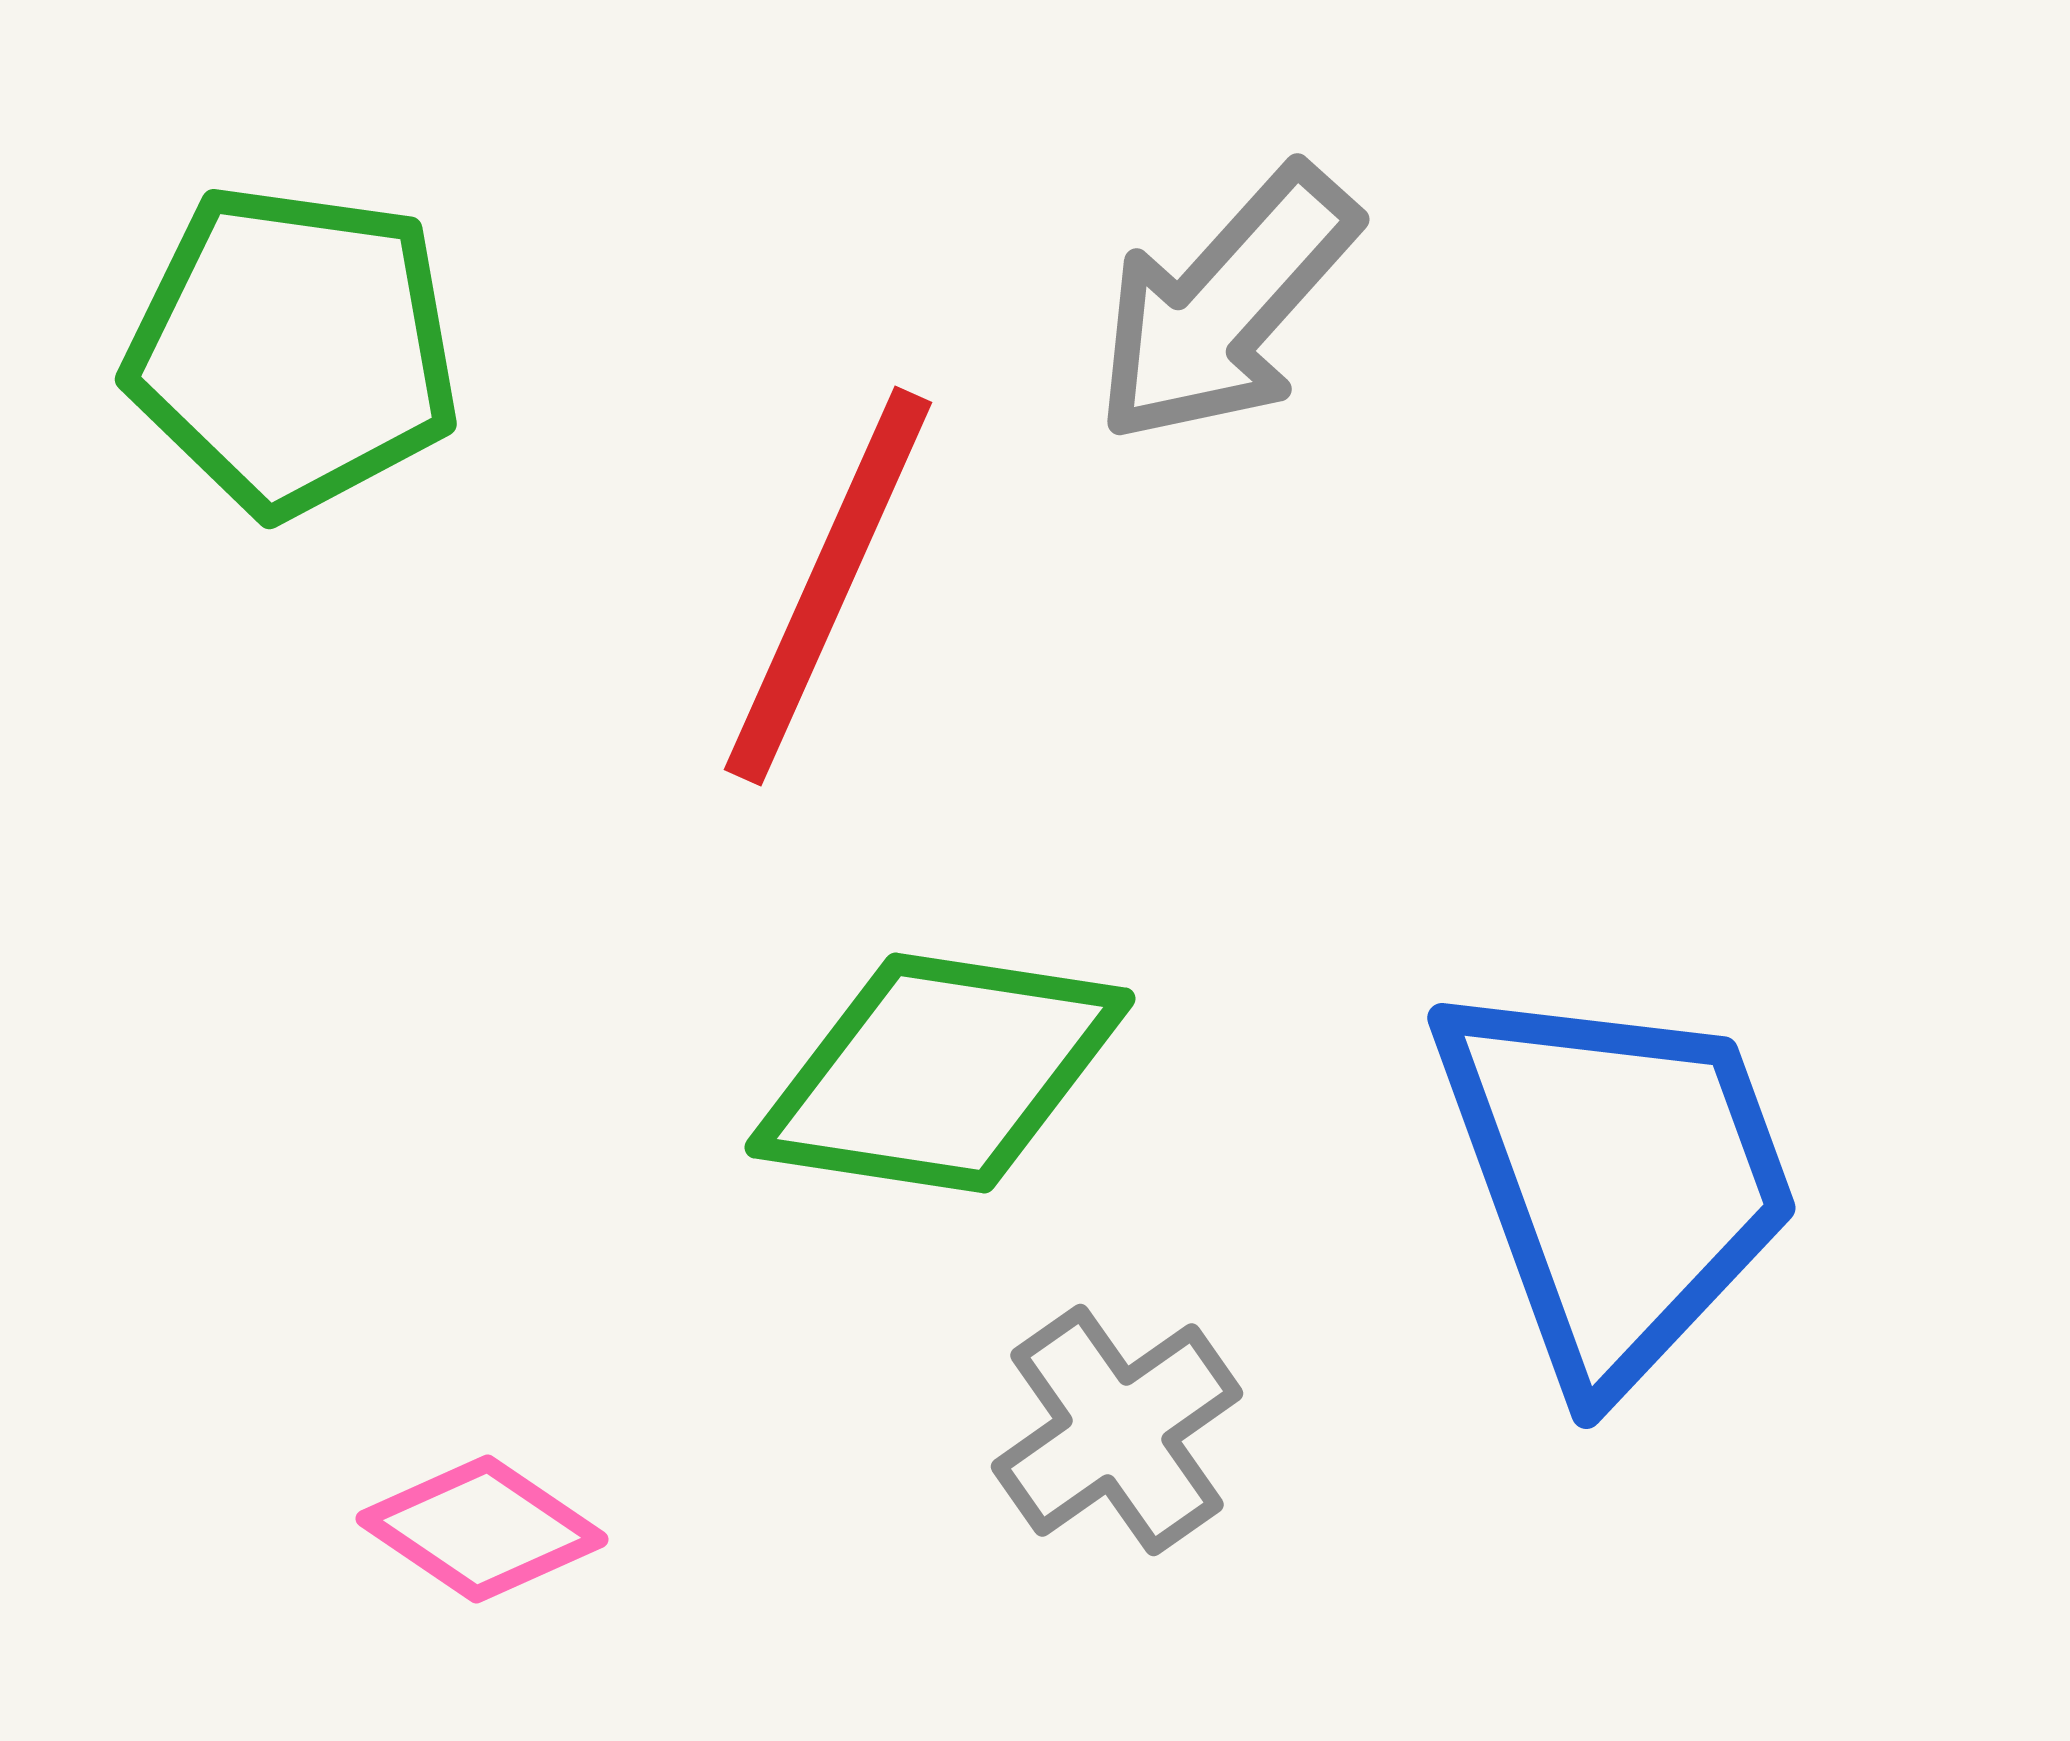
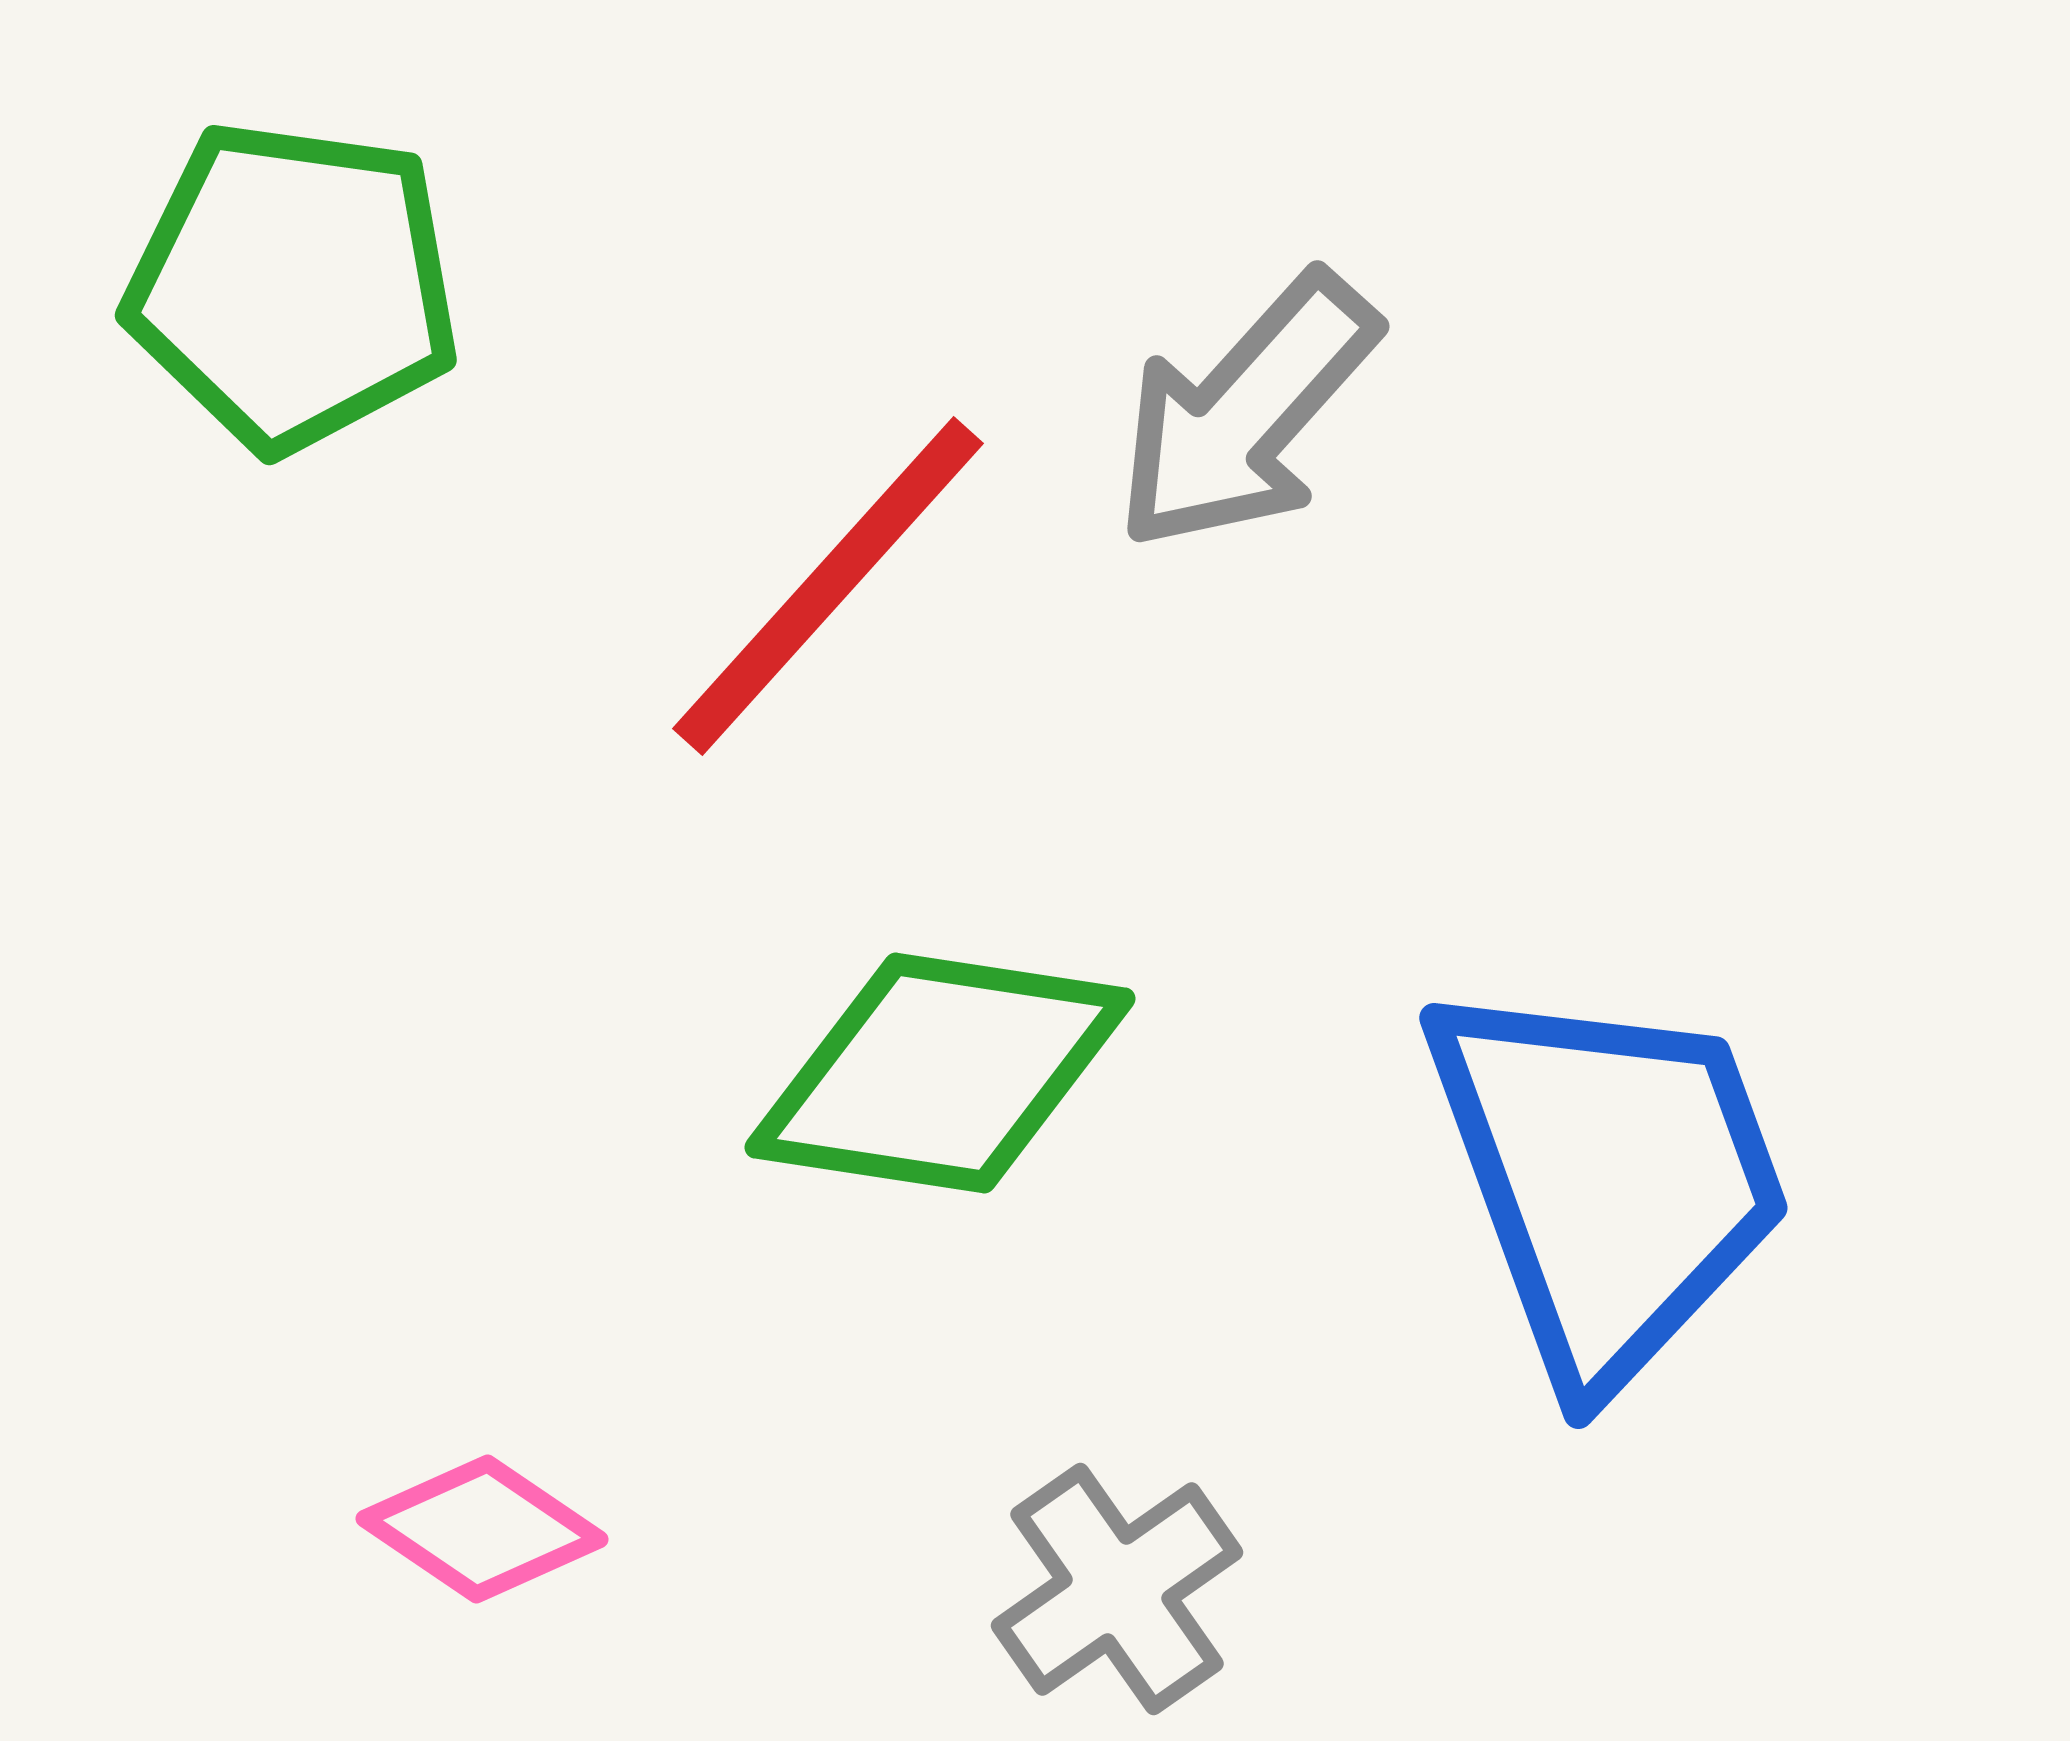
gray arrow: moved 20 px right, 107 px down
green pentagon: moved 64 px up
red line: rotated 18 degrees clockwise
blue trapezoid: moved 8 px left
gray cross: moved 159 px down
